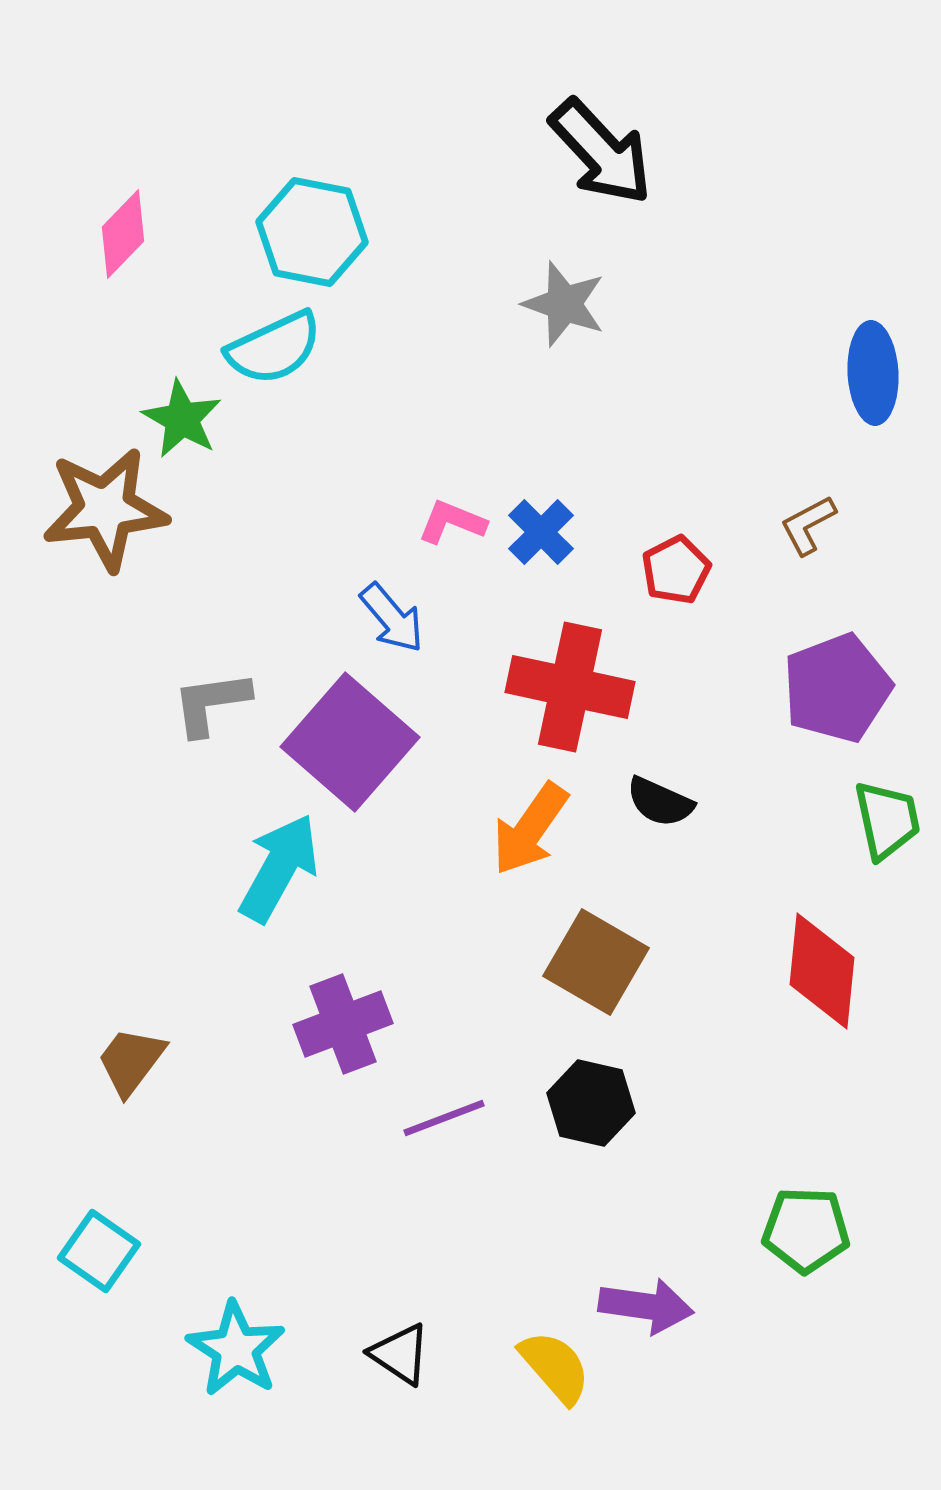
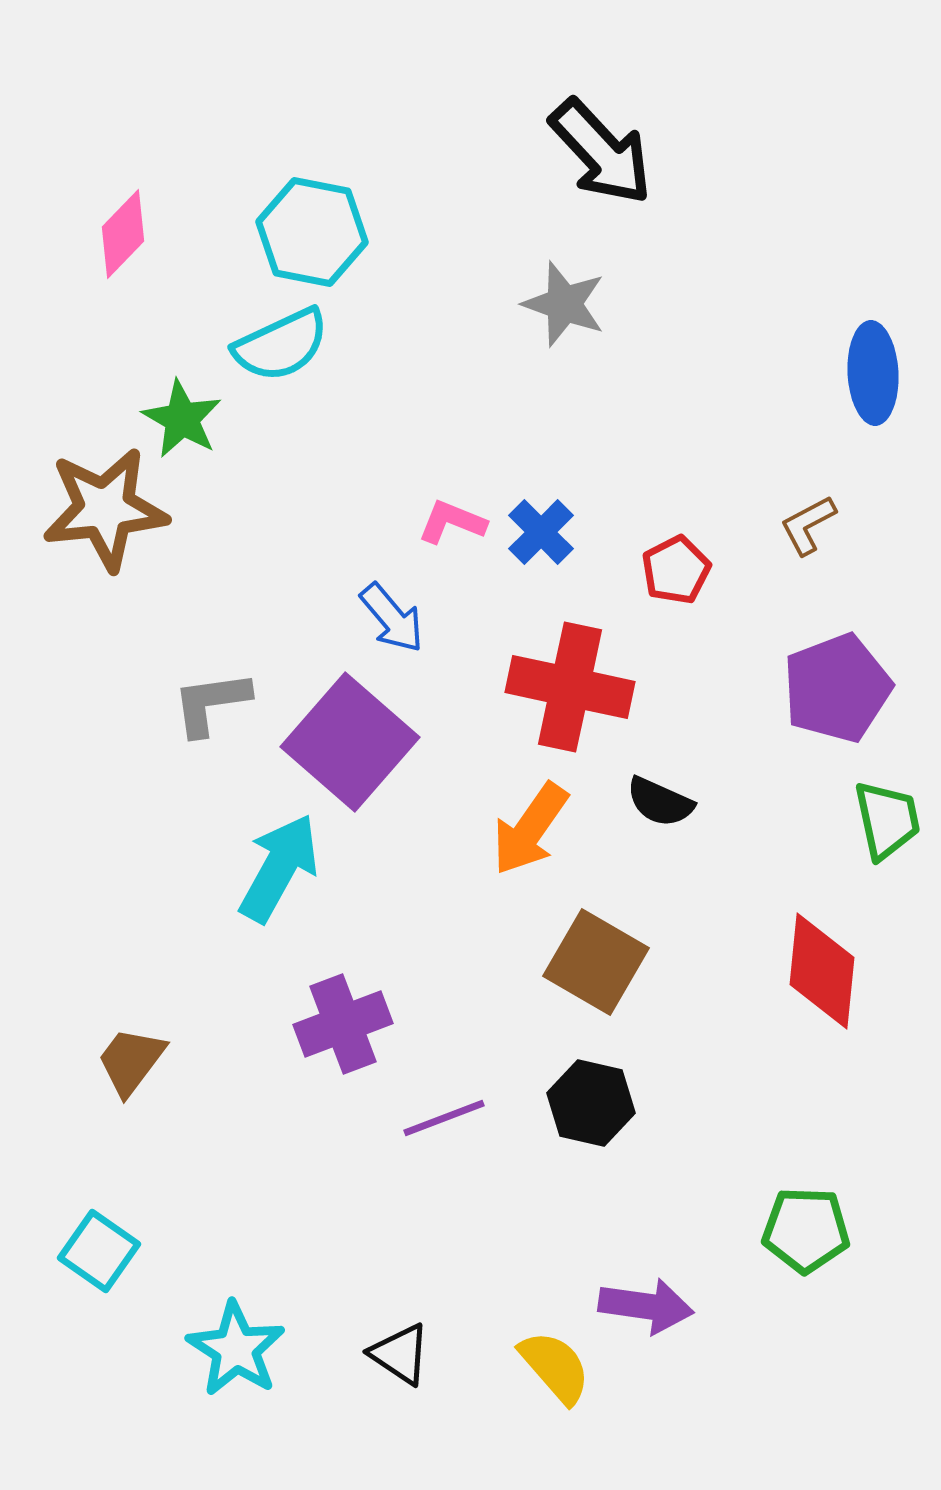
cyan semicircle: moved 7 px right, 3 px up
